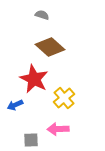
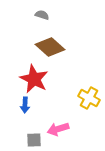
yellow cross: moved 25 px right; rotated 20 degrees counterclockwise
blue arrow: moved 10 px right; rotated 63 degrees counterclockwise
pink arrow: rotated 15 degrees counterclockwise
gray square: moved 3 px right
